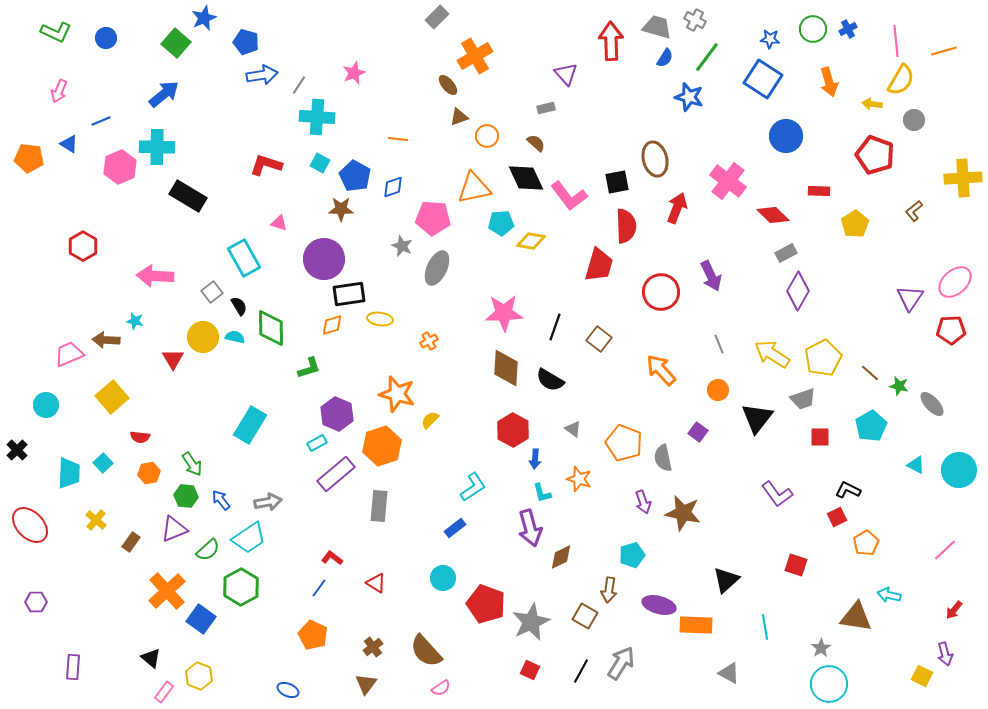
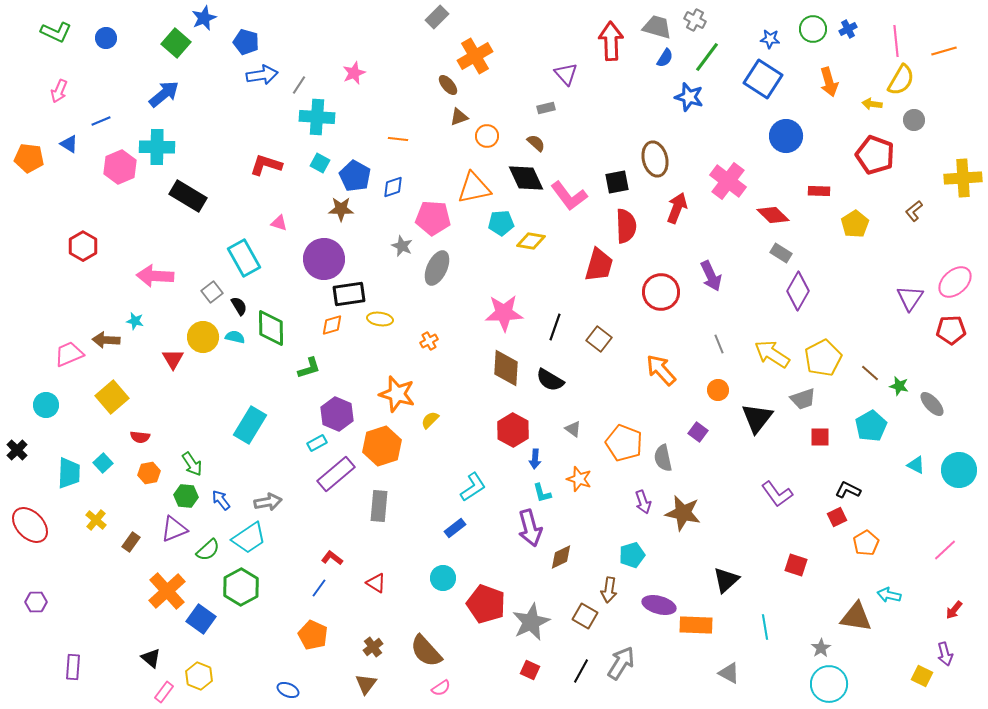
gray rectangle at (786, 253): moved 5 px left; rotated 60 degrees clockwise
